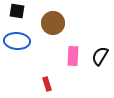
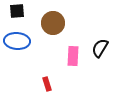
black square: rotated 14 degrees counterclockwise
black semicircle: moved 8 px up
